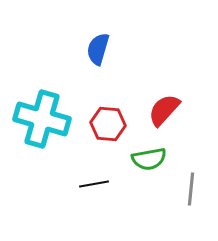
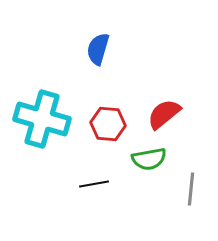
red semicircle: moved 4 px down; rotated 9 degrees clockwise
